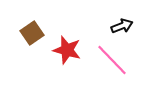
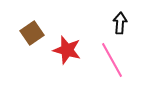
black arrow: moved 2 px left, 3 px up; rotated 65 degrees counterclockwise
pink line: rotated 15 degrees clockwise
